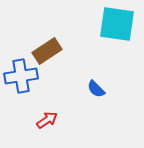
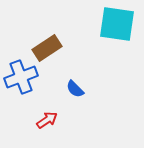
brown rectangle: moved 3 px up
blue cross: moved 1 px down; rotated 12 degrees counterclockwise
blue semicircle: moved 21 px left
